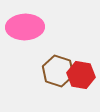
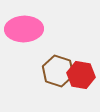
pink ellipse: moved 1 px left, 2 px down
